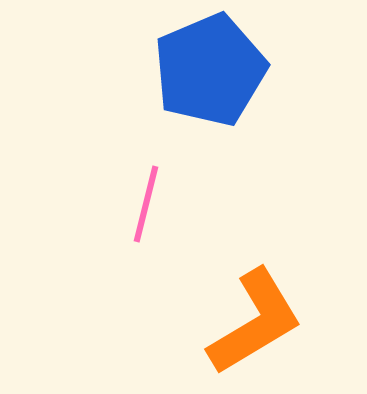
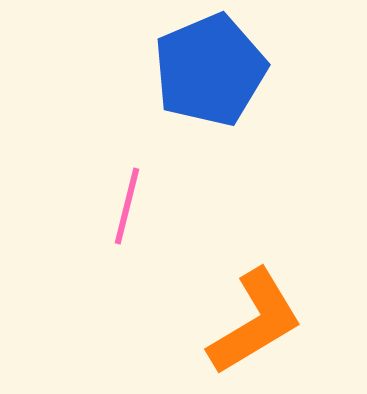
pink line: moved 19 px left, 2 px down
